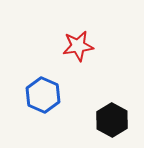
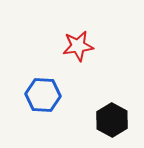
blue hexagon: rotated 20 degrees counterclockwise
